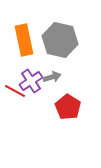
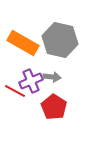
orange rectangle: moved 1 px left, 3 px down; rotated 48 degrees counterclockwise
gray arrow: rotated 24 degrees clockwise
purple cross: rotated 10 degrees clockwise
red pentagon: moved 14 px left
